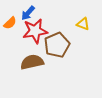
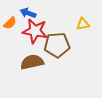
blue arrow: rotated 70 degrees clockwise
yellow triangle: rotated 32 degrees counterclockwise
red star: rotated 20 degrees clockwise
brown pentagon: rotated 20 degrees clockwise
